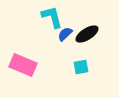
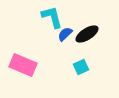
cyan square: rotated 14 degrees counterclockwise
